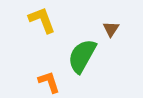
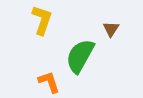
yellow L-shape: rotated 40 degrees clockwise
green semicircle: moved 2 px left
